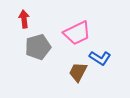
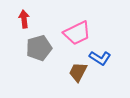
gray pentagon: moved 1 px right, 1 px down
